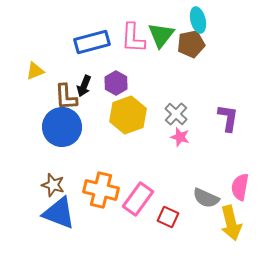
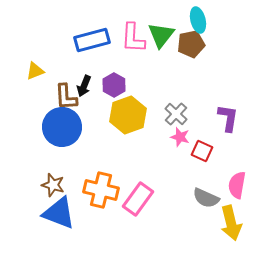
blue rectangle: moved 2 px up
purple hexagon: moved 2 px left, 2 px down
pink semicircle: moved 3 px left, 2 px up
red square: moved 34 px right, 66 px up
